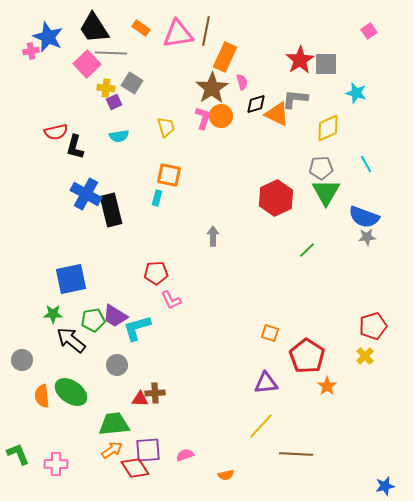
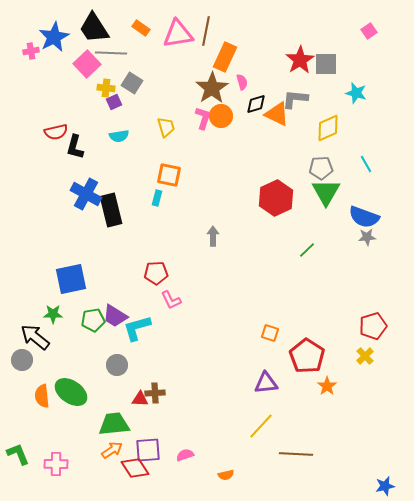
blue star at (48, 37): moved 6 px right; rotated 20 degrees clockwise
black arrow at (71, 340): moved 36 px left, 3 px up
